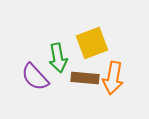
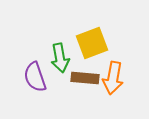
green arrow: moved 2 px right
purple semicircle: rotated 24 degrees clockwise
